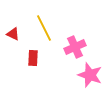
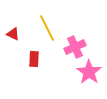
yellow line: moved 3 px right
red rectangle: moved 1 px right, 1 px down
pink star: moved 1 px left, 3 px up; rotated 15 degrees clockwise
